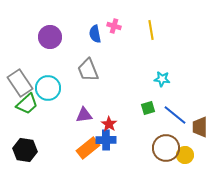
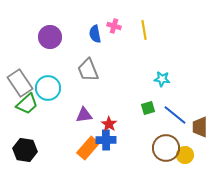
yellow line: moved 7 px left
orange rectangle: rotated 10 degrees counterclockwise
